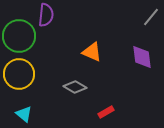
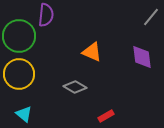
red rectangle: moved 4 px down
